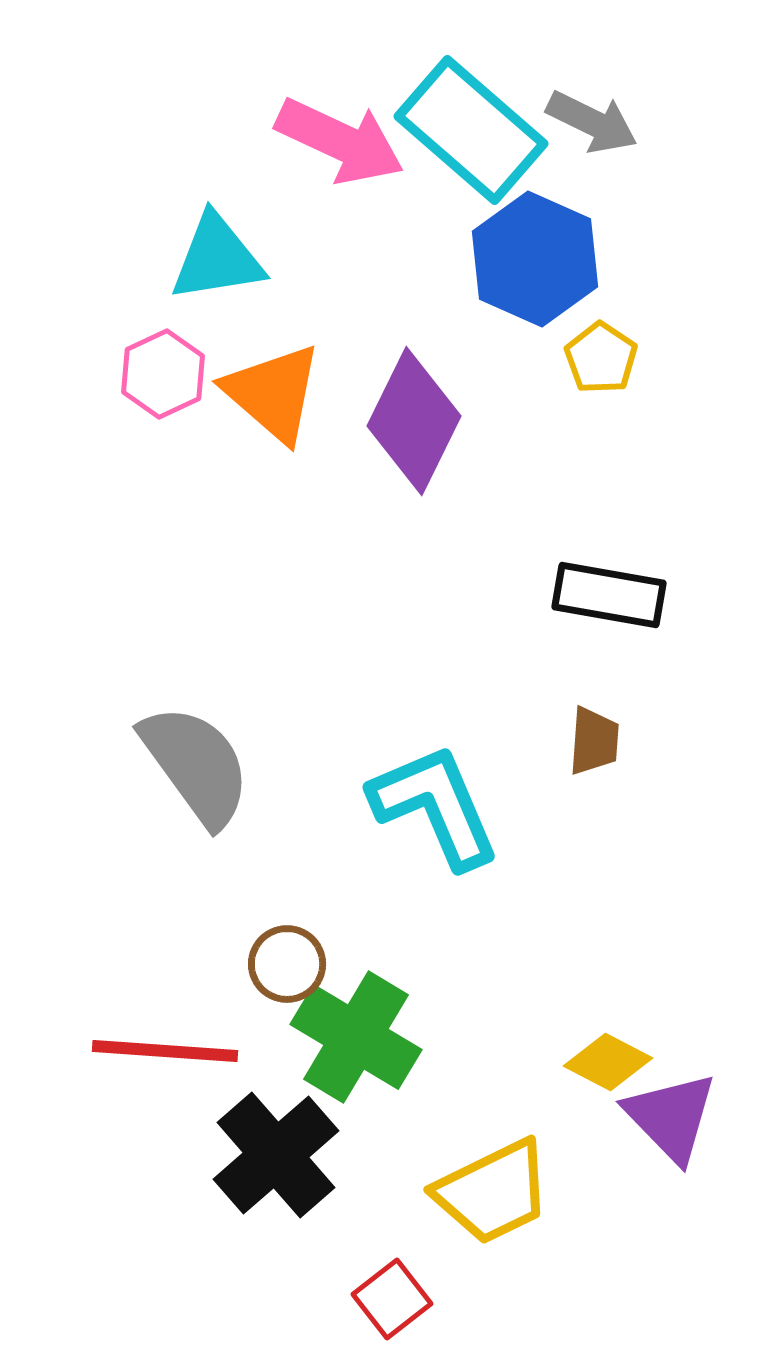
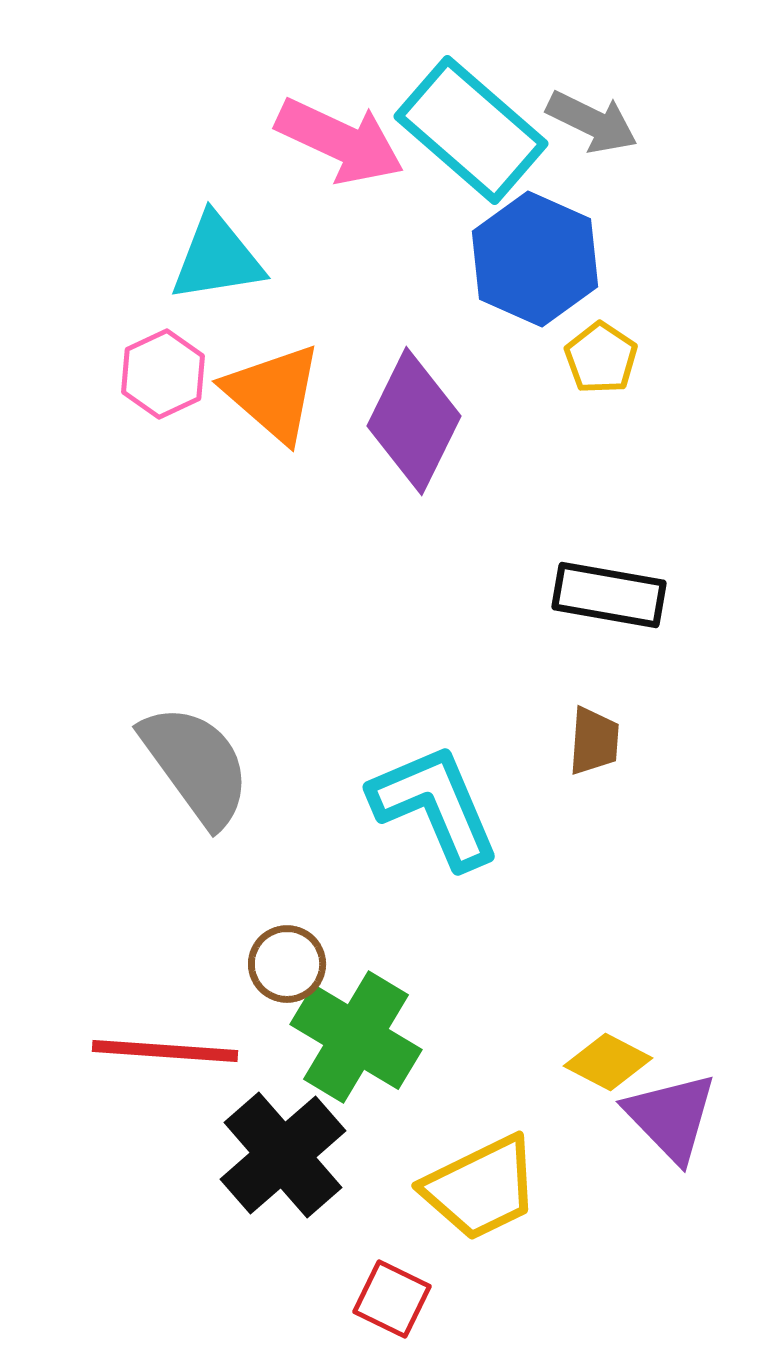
black cross: moved 7 px right
yellow trapezoid: moved 12 px left, 4 px up
red square: rotated 26 degrees counterclockwise
